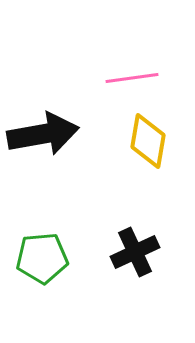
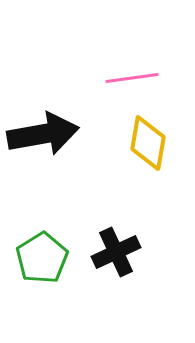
yellow diamond: moved 2 px down
black cross: moved 19 px left
green pentagon: rotated 27 degrees counterclockwise
